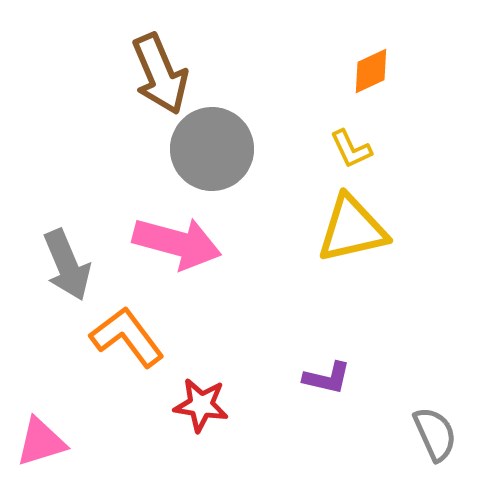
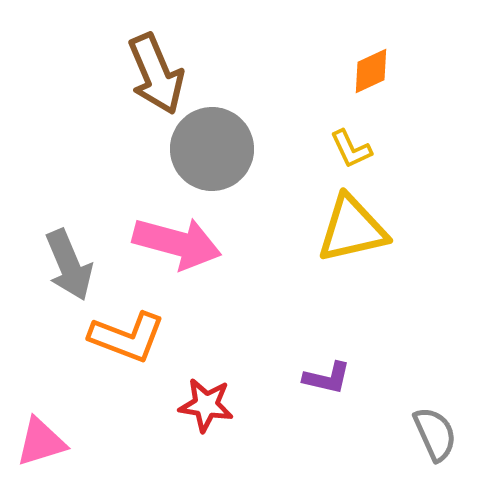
brown arrow: moved 4 px left
gray arrow: moved 2 px right
orange L-shape: rotated 148 degrees clockwise
red star: moved 5 px right
